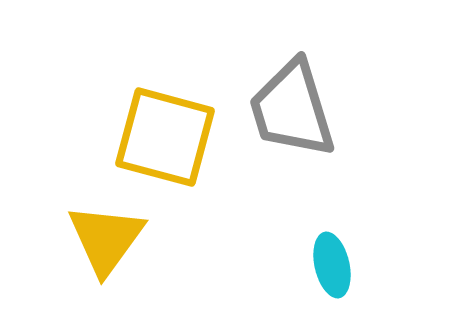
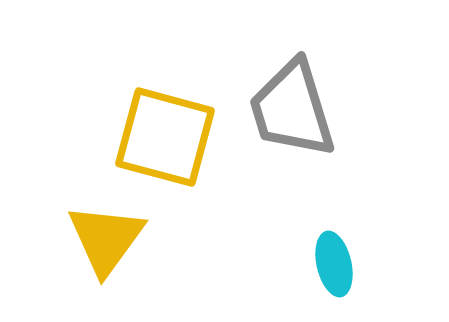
cyan ellipse: moved 2 px right, 1 px up
